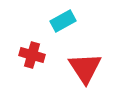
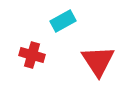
red triangle: moved 13 px right, 7 px up
